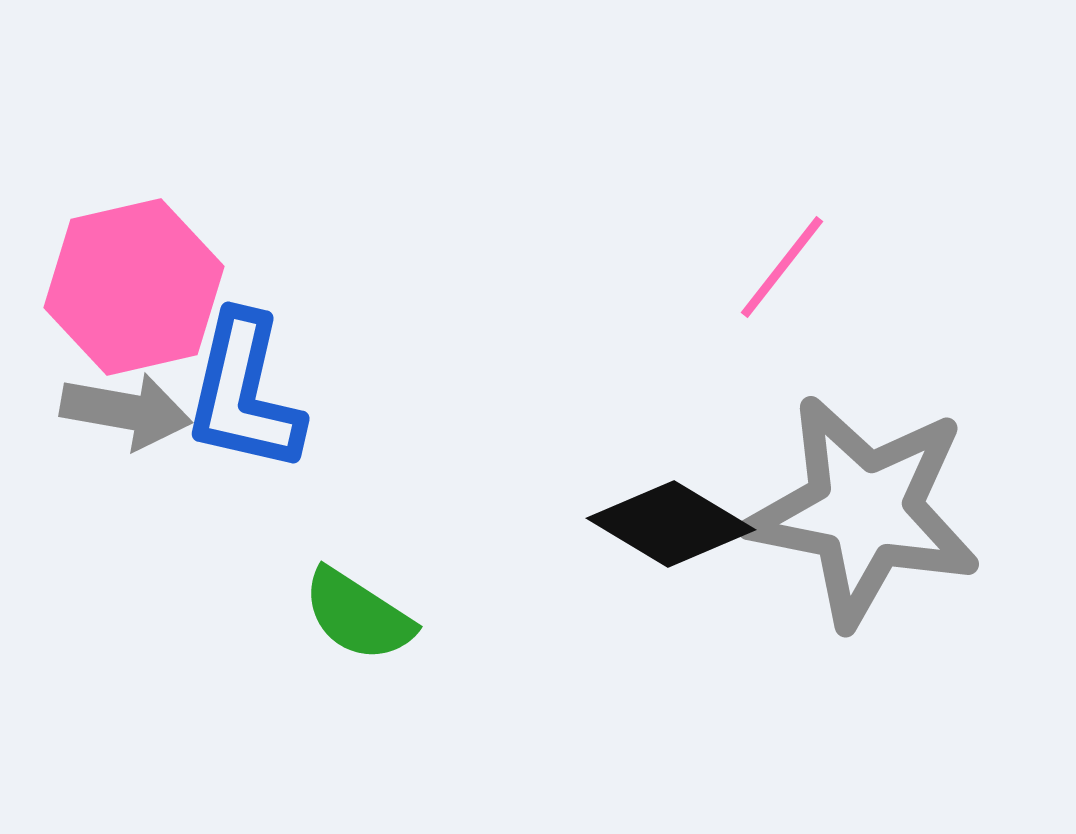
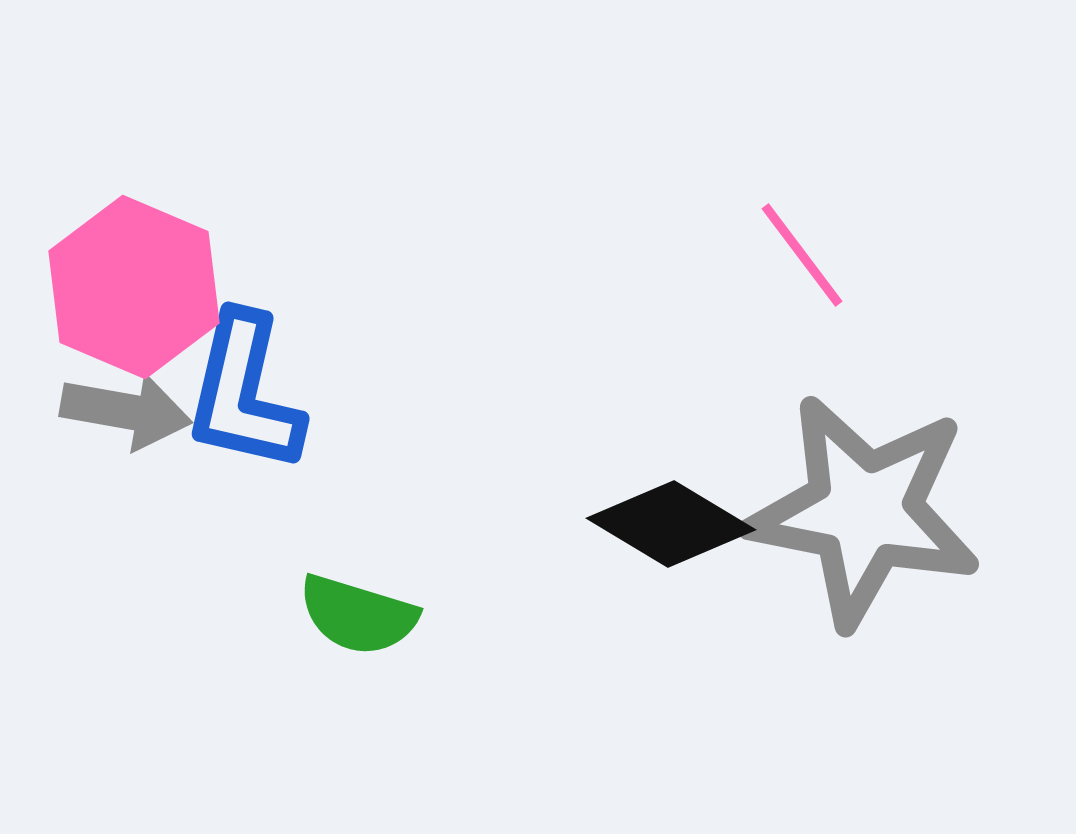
pink line: moved 20 px right, 12 px up; rotated 75 degrees counterclockwise
pink hexagon: rotated 24 degrees counterclockwise
green semicircle: rotated 16 degrees counterclockwise
